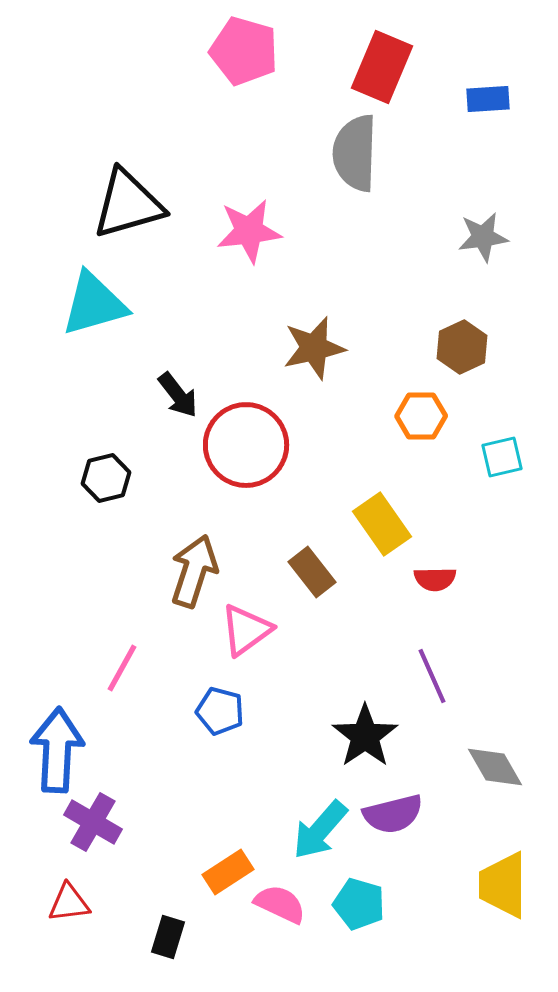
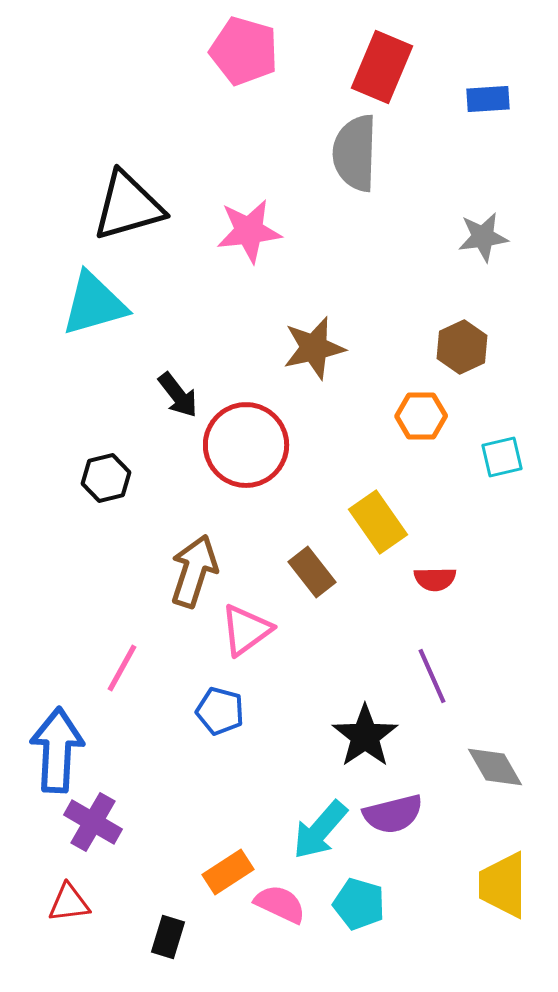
black triangle: moved 2 px down
yellow rectangle: moved 4 px left, 2 px up
